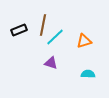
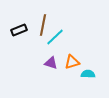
orange triangle: moved 12 px left, 21 px down
